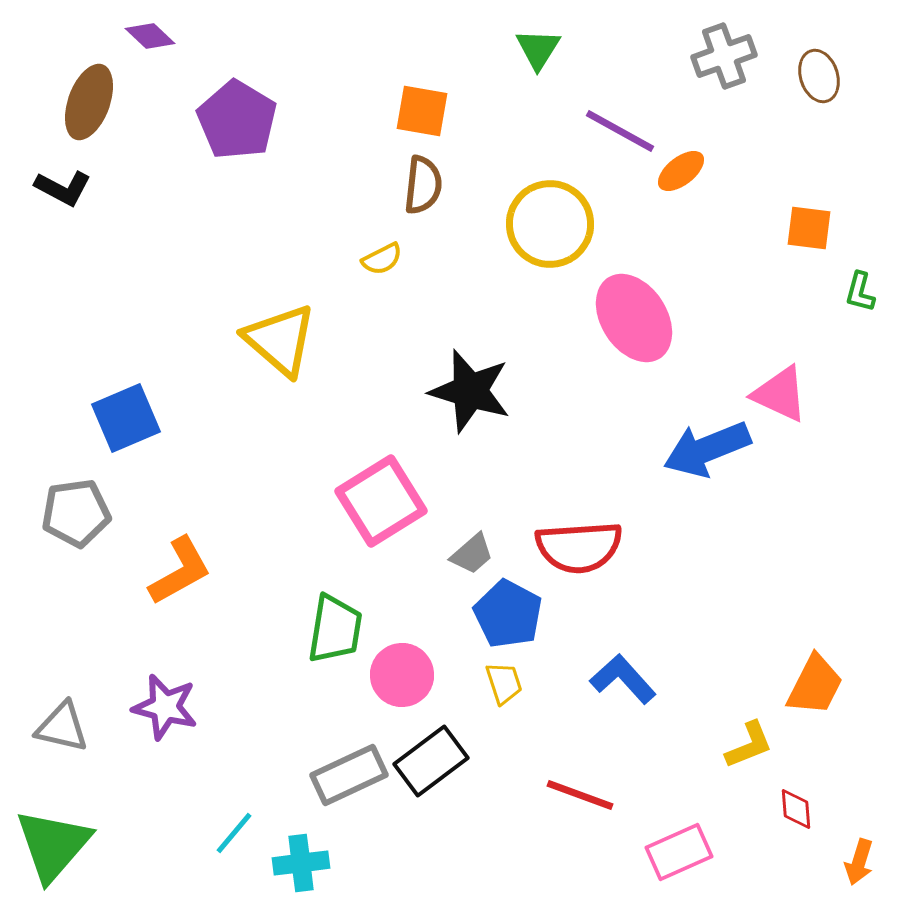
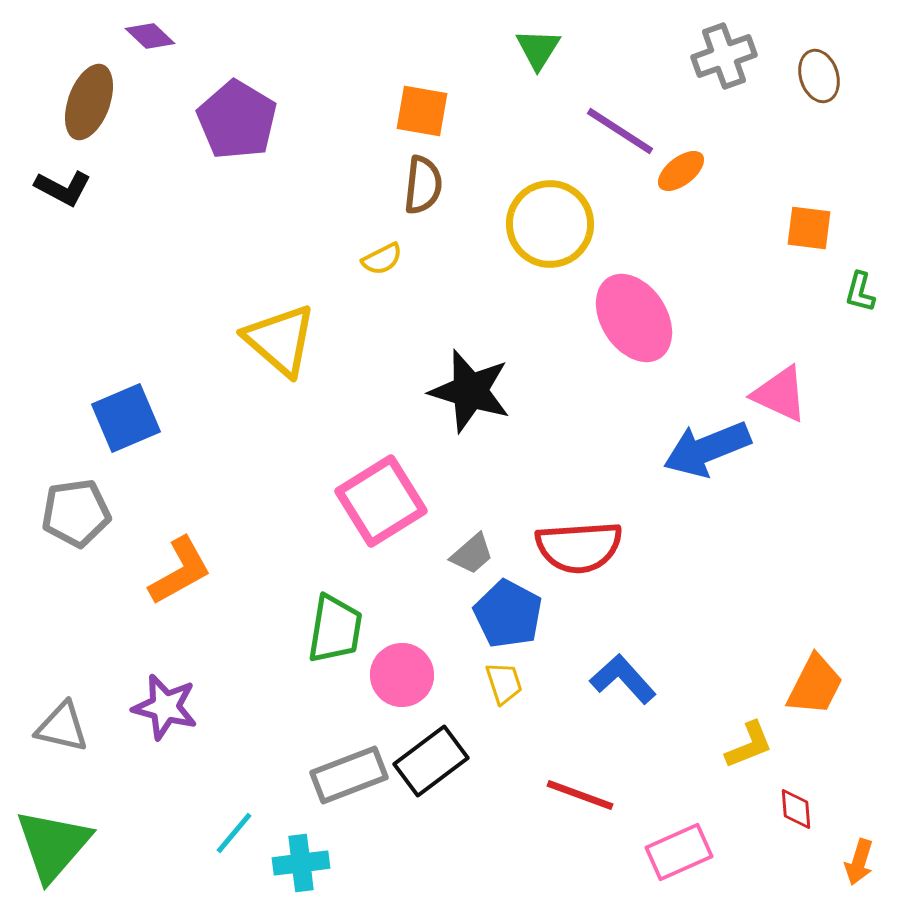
purple line at (620, 131): rotated 4 degrees clockwise
gray rectangle at (349, 775): rotated 4 degrees clockwise
